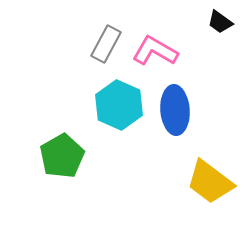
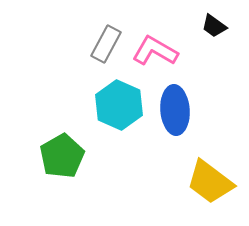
black trapezoid: moved 6 px left, 4 px down
